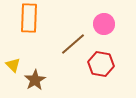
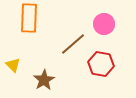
brown star: moved 9 px right
